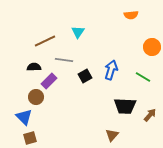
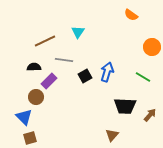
orange semicircle: rotated 40 degrees clockwise
blue arrow: moved 4 px left, 2 px down
